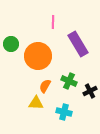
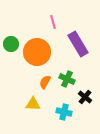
pink line: rotated 16 degrees counterclockwise
orange circle: moved 1 px left, 4 px up
green cross: moved 2 px left, 2 px up
orange semicircle: moved 4 px up
black cross: moved 5 px left, 6 px down; rotated 24 degrees counterclockwise
yellow triangle: moved 3 px left, 1 px down
